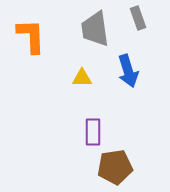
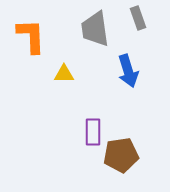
yellow triangle: moved 18 px left, 4 px up
brown pentagon: moved 6 px right, 12 px up
